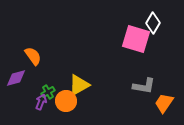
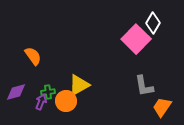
pink square: rotated 28 degrees clockwise
purple diamond: moved 14 px down
gray L-shape: rotated 70 degrees clockwise
green cross: rotated 24 degrees clockwise
orange trapezoid: moved 2 px left, 4 px down
